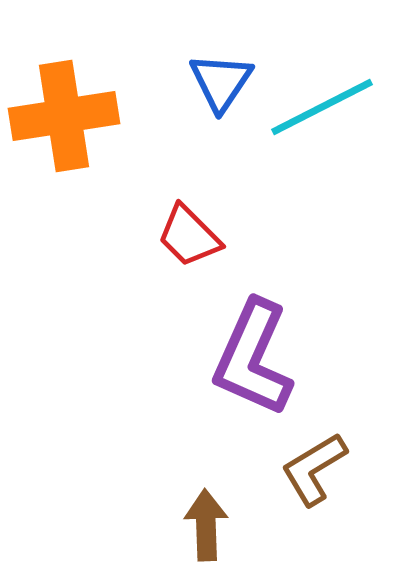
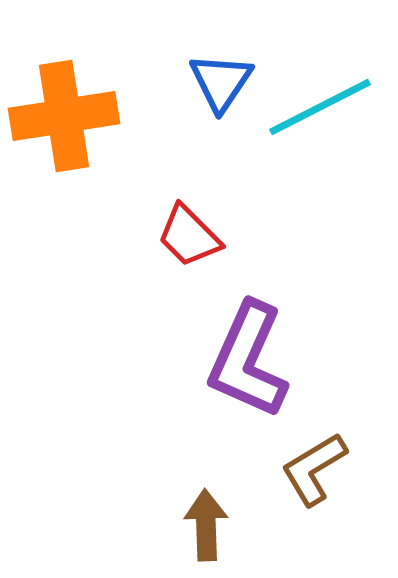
cyan line: moved 2 px left
purple L-shape: moved 5 px left, 2 px down
